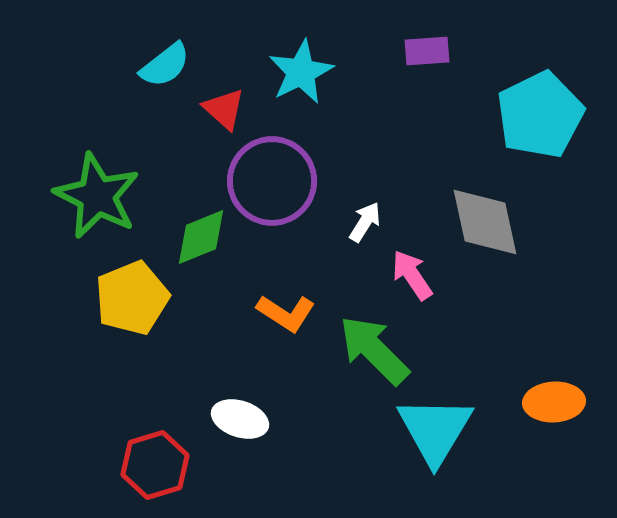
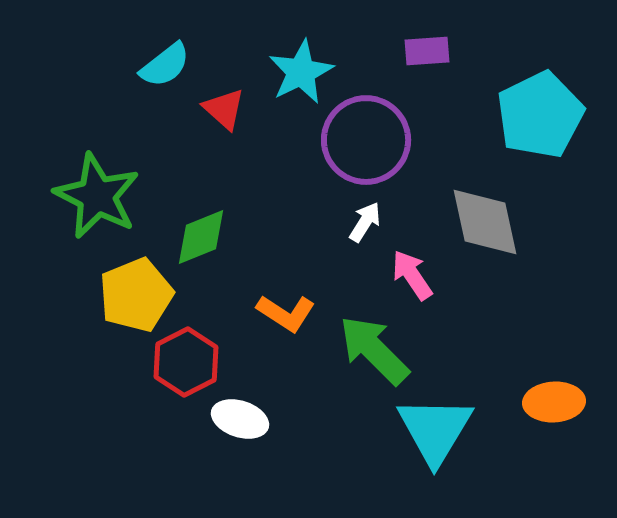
purple circle: moved 94 px right, 41 px up
yellow pentagon: moved 4 px right, 3 px up
red hexagon: moved 31 px right, 103 px up; rotated 10 degrees counterclockwise
